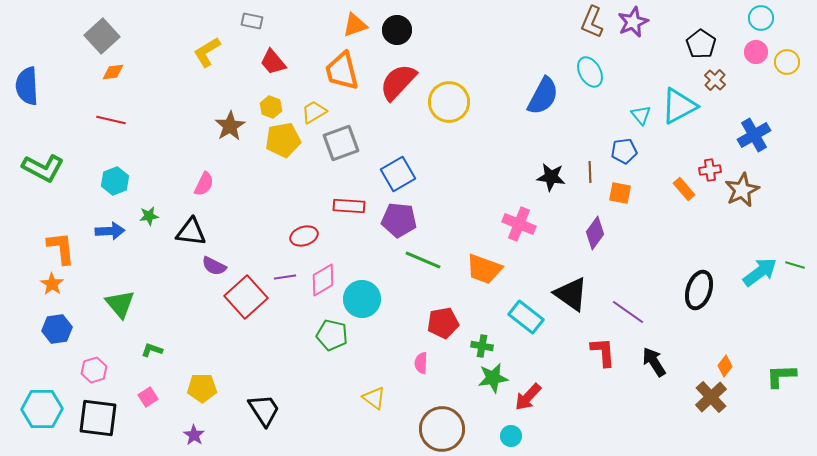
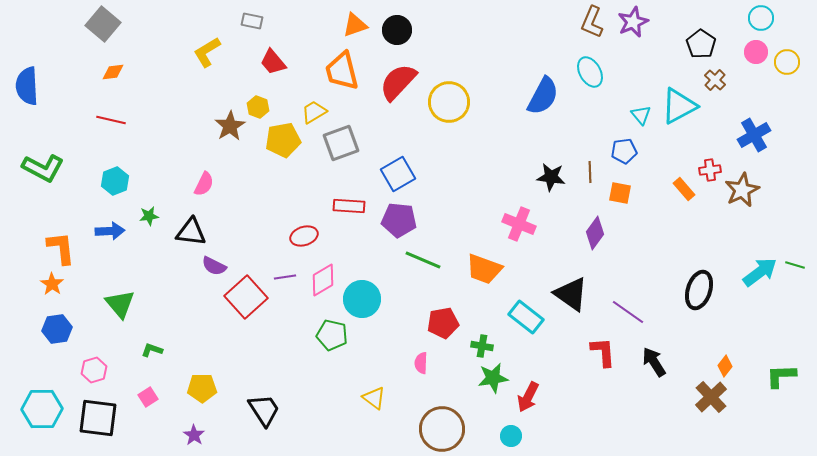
gray square at (102, 36): moved 1 px right, 12 px up; rotated 8 degrees counterclockwise
yellow hexagon at (271, 107): moved 13 px left
red arrow at (528, 397): rotated 16 degrees counterclockwise
